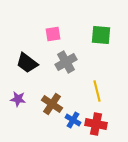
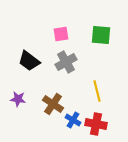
pink square: moved 8 px right
black trapezoid: moved 2 px right, 2 px up
brown cross: moved 1 px right
